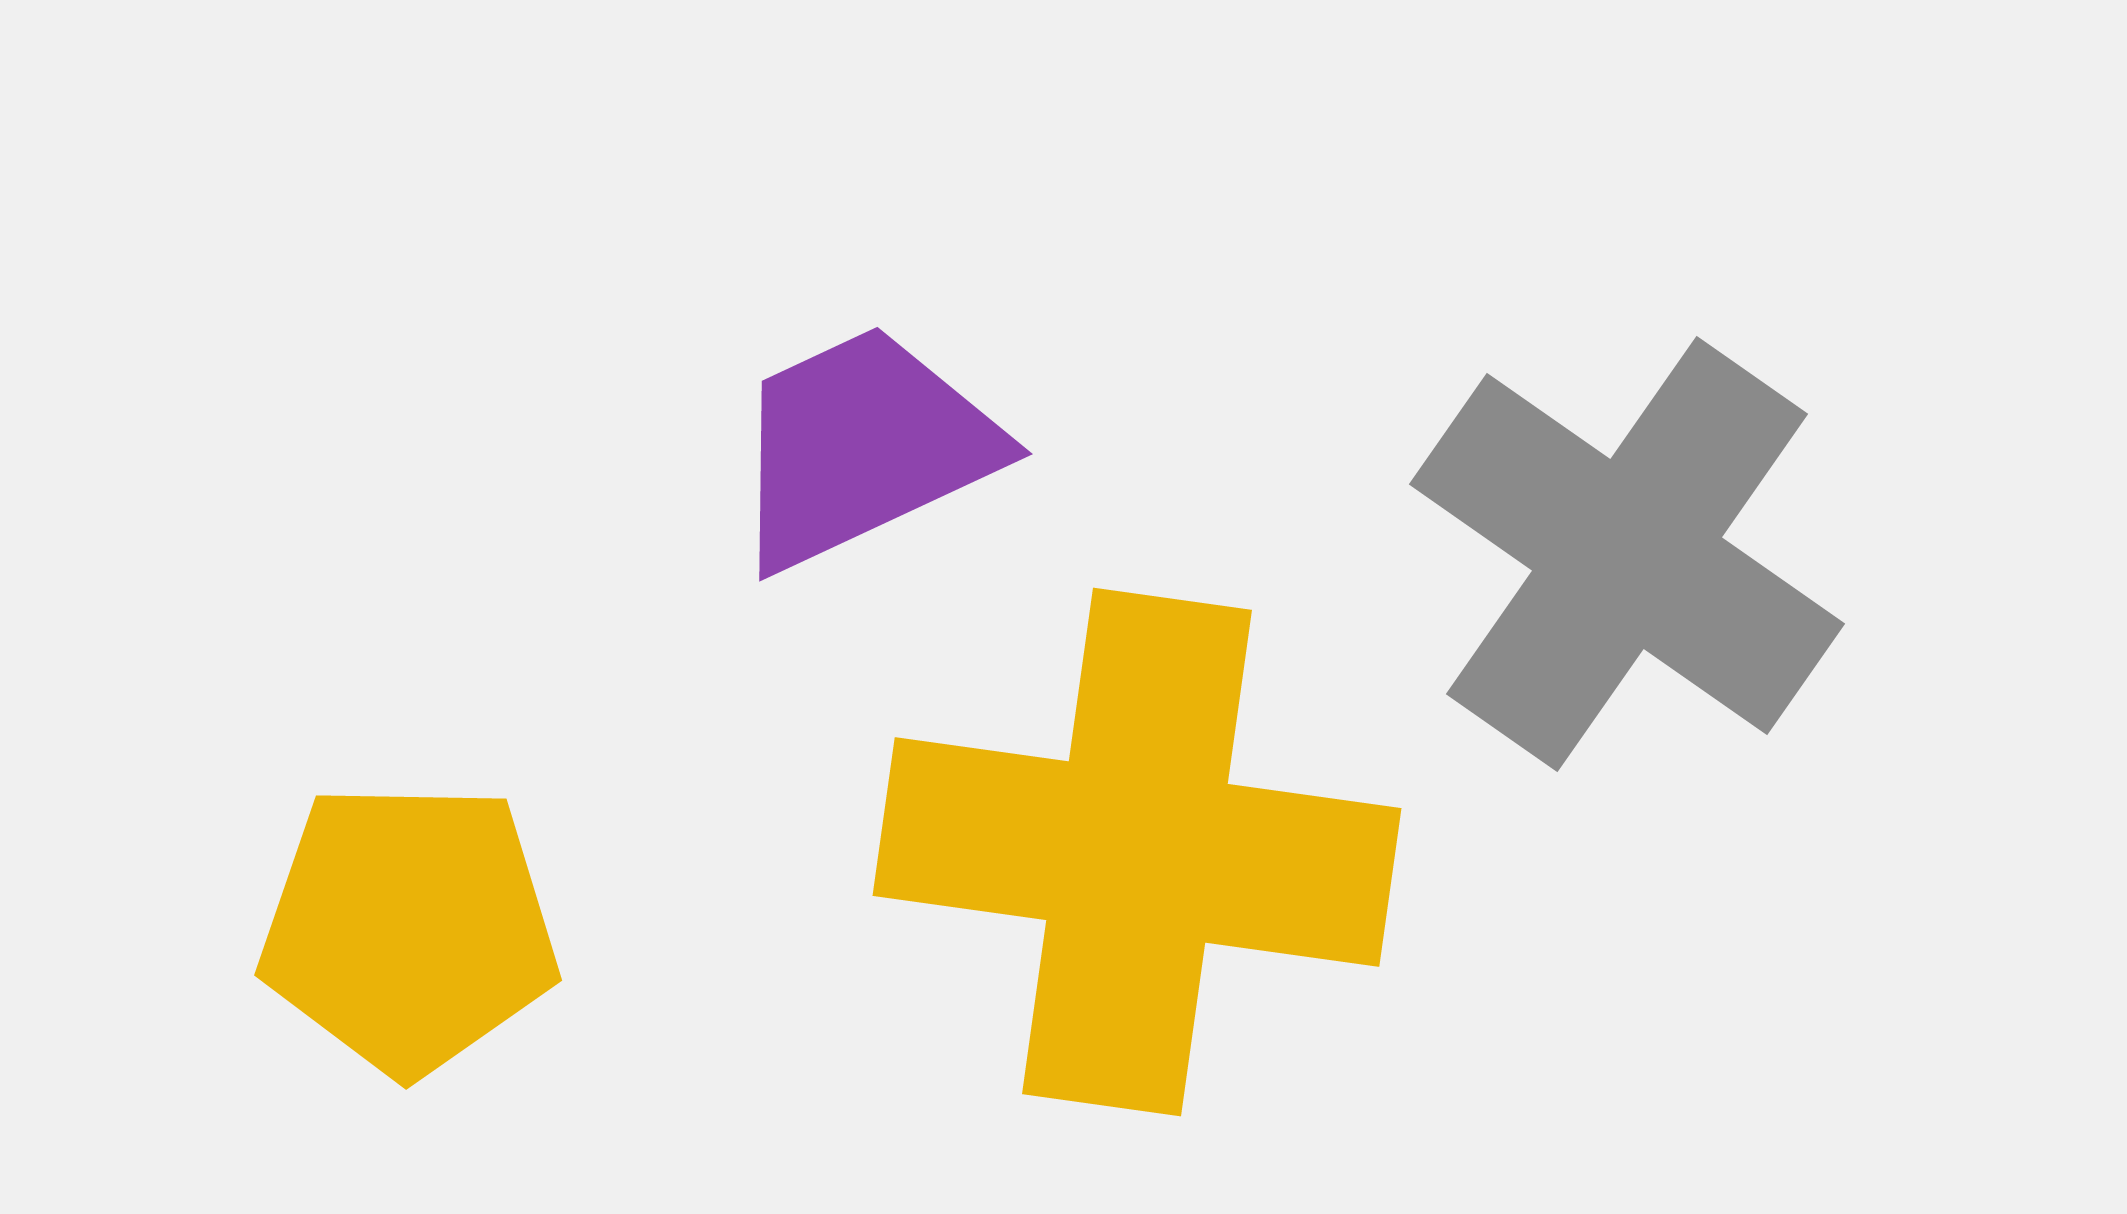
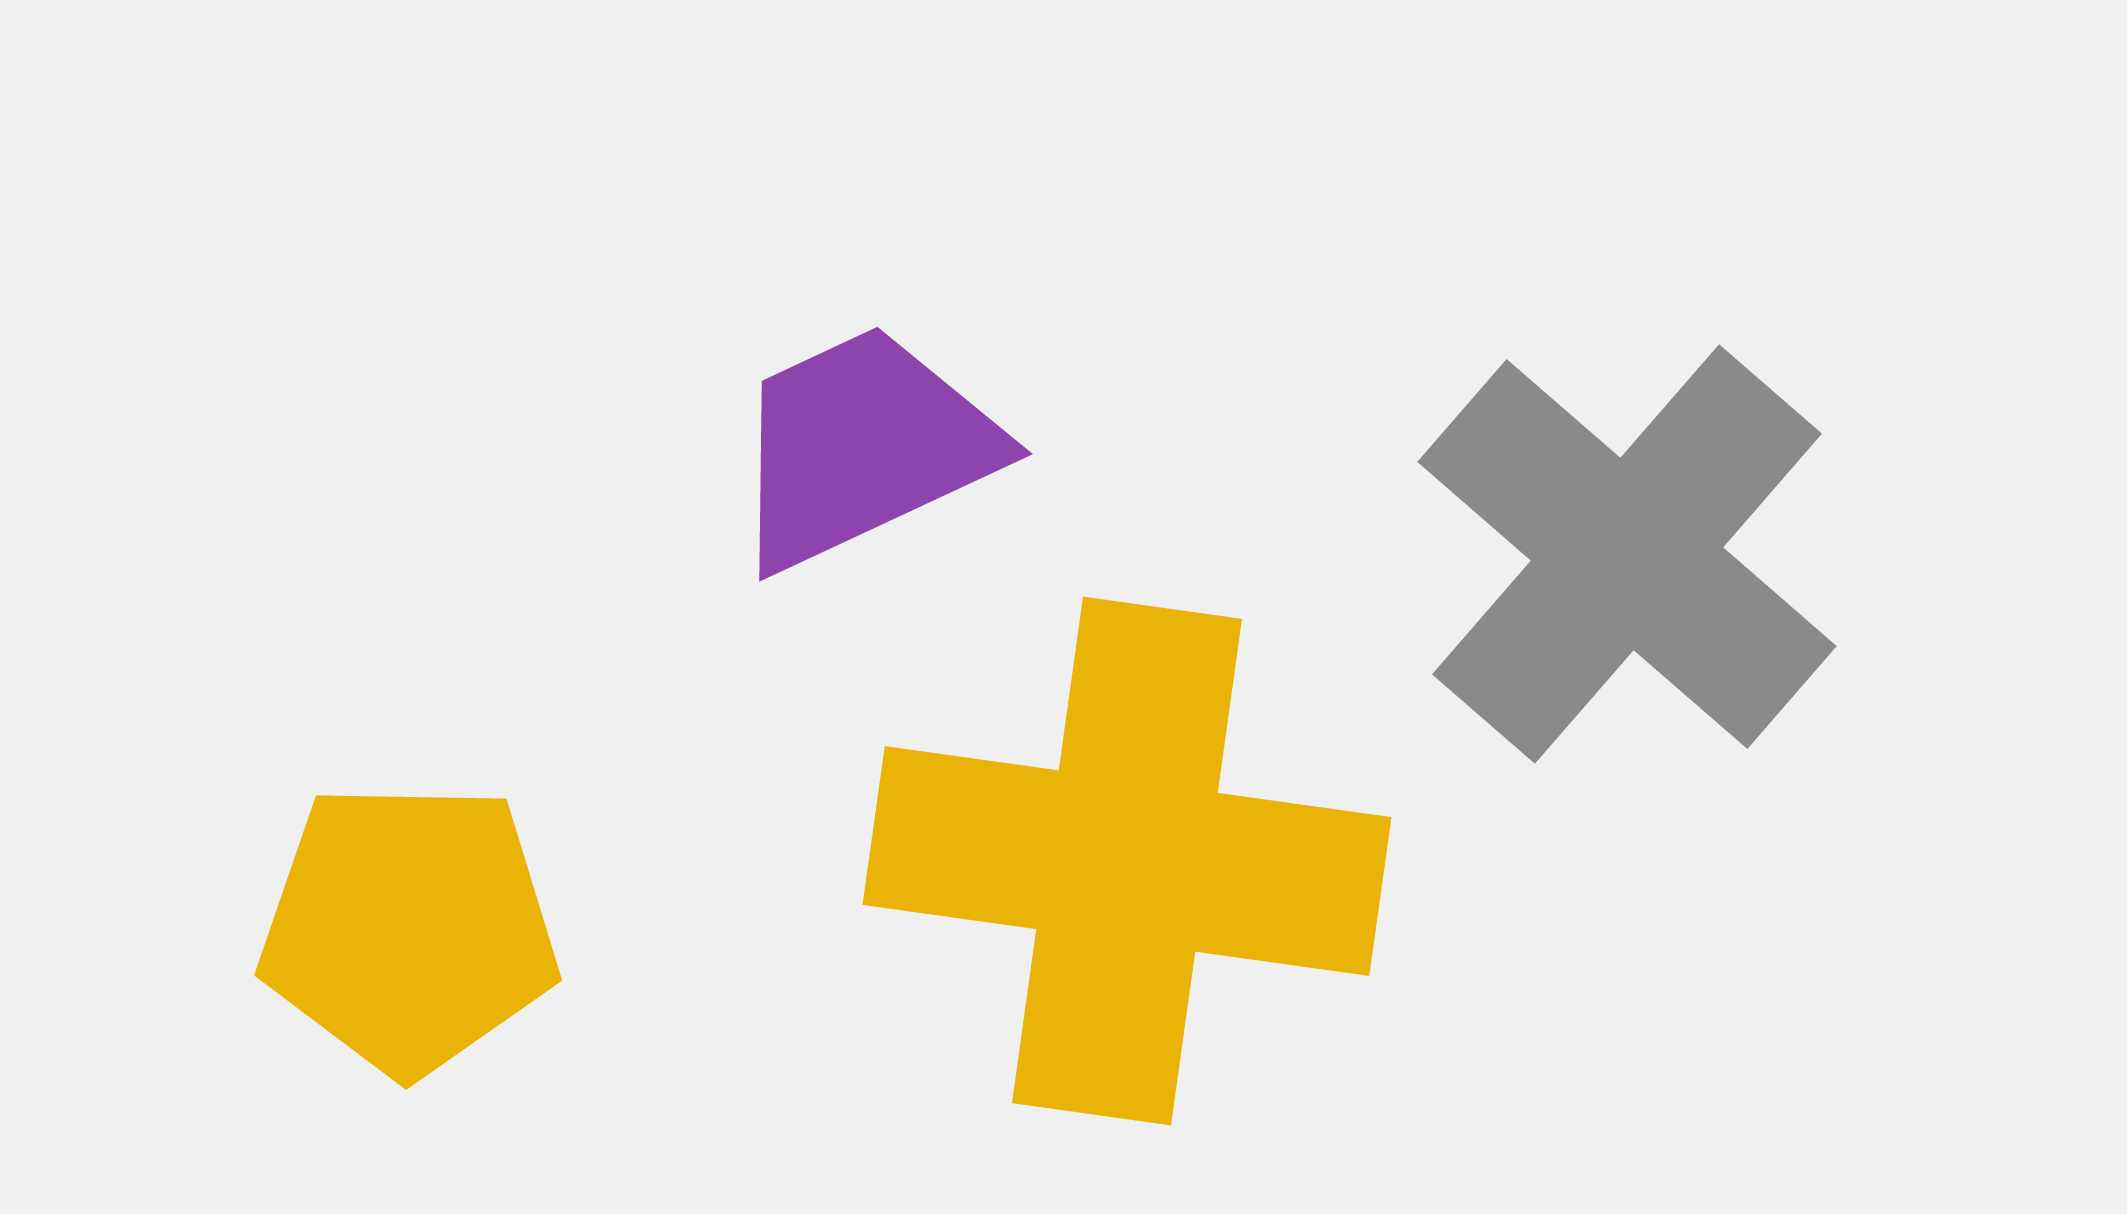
gray cross: rotated 6 degrees clockwise
yellow cross: moved 10 px left, 9 px down
